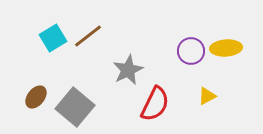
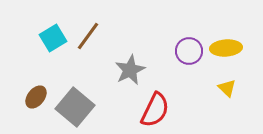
brown line: rotated 16 degrees counterclockwise
purple circle: moved 2 px left
gray star: moved 2 px right
yellow triangle: moved 20 px right, 8 px up; rotated 48 degrees counterclockwise
red semicircle: moved 6 px down
